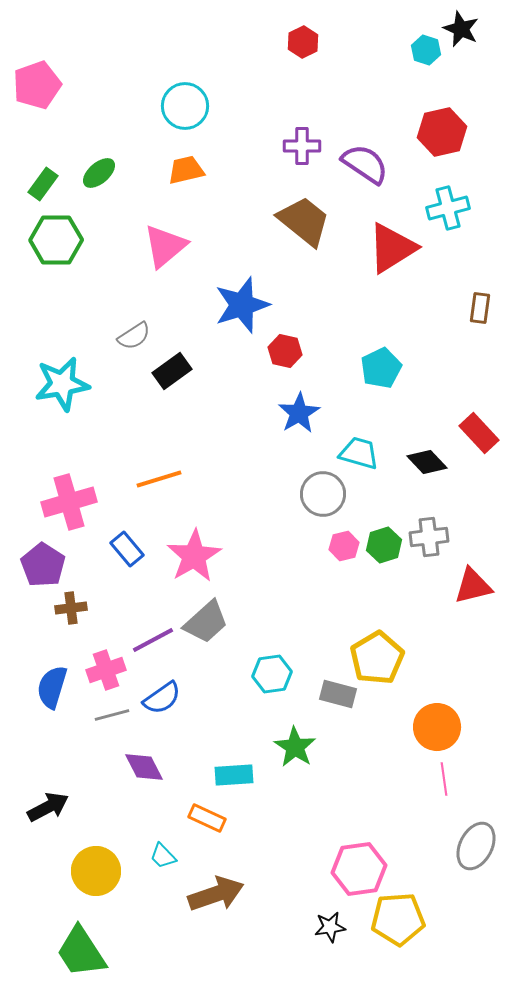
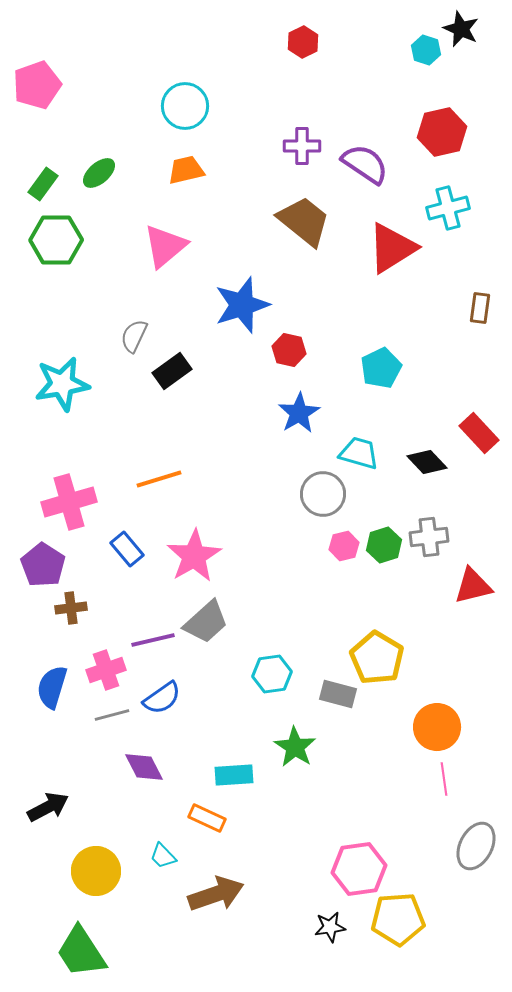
gray semicircle at (134, 336): rotated 148 degrees clockwise
red hexagon at (285, 351): moved 4 px right, 1 px up
purple line at (153, 640): rotated 15 degrees clockwise
yellow pentagon at (377, 658): rotated 10 degrees counterclockwise
